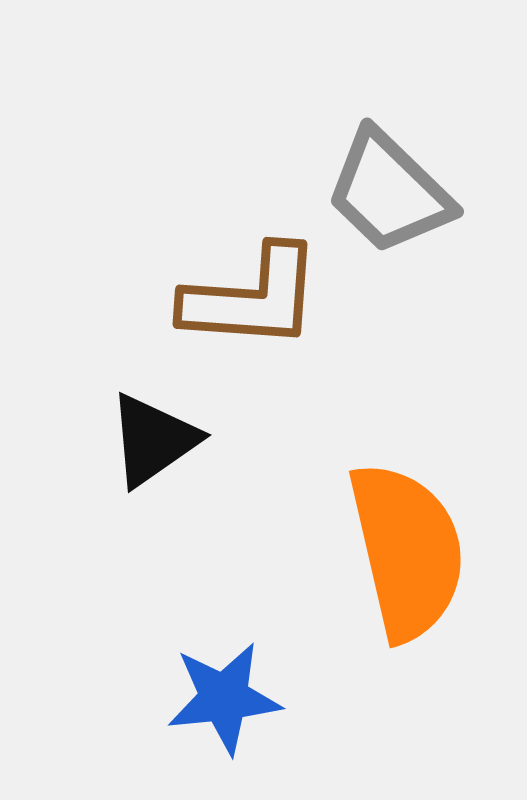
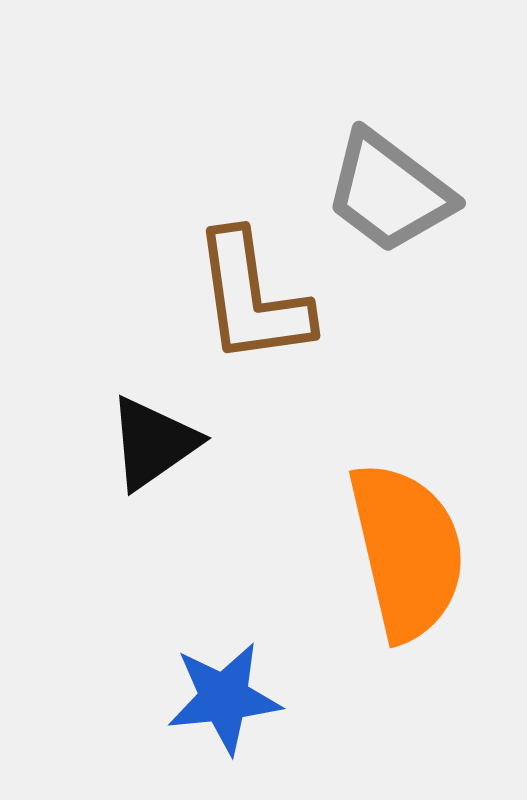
gray trapezoid: rotated 7 degrees counterclockwise
brown L-shape: rotated 78 degrees clockwise
black triangle: moved 3 px down
